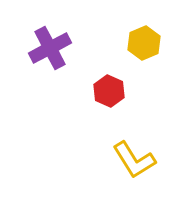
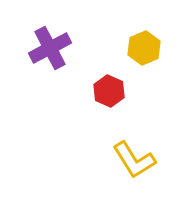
yellow hexagon: moved 5 px down
